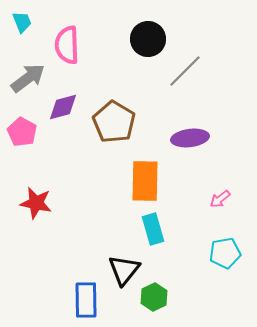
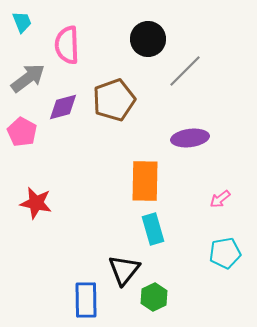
brown pentagon: moved 22 px up; rotated 21 degrees clockwise
